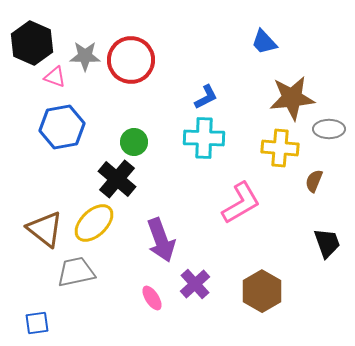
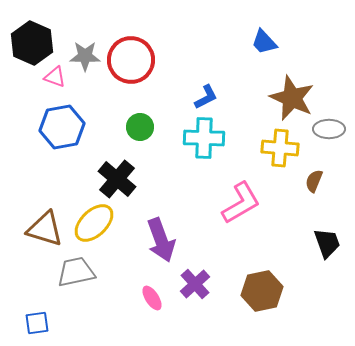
brown star: rotated 30 degrees clockwise
green circle: moved 6 px right, 15 px up
brown triangle: rotated 21 degrees counterclockwise
brown hexagon: rotated 18 degrees clockwise
